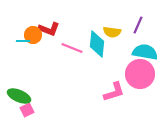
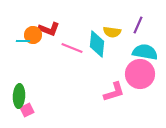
green ellipse: rotated 70 degrees clockwise
